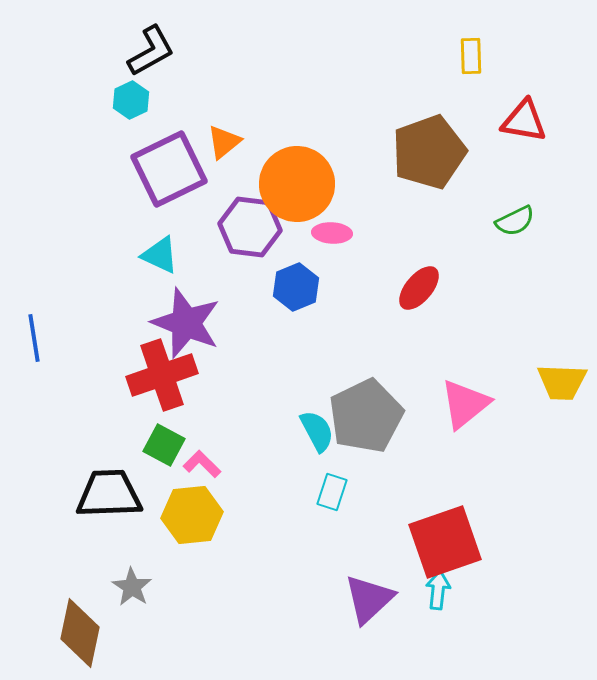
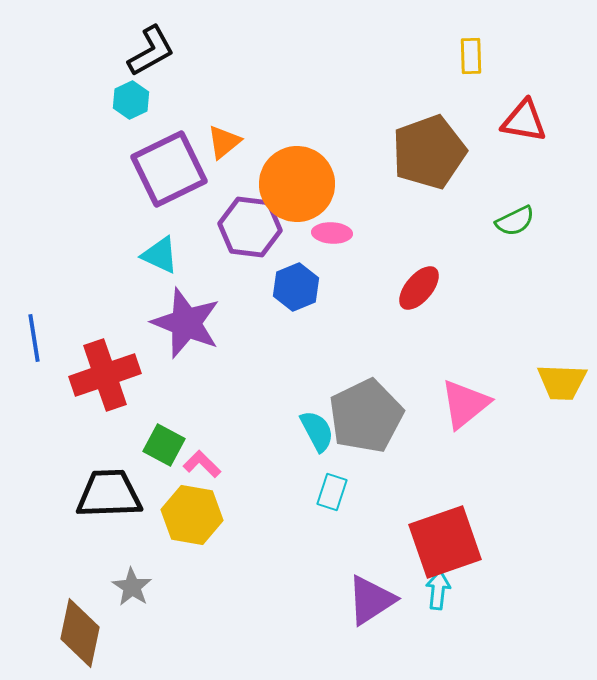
red cross: moved 57 px left
yellow hexagon: rotated 16 degrees clockwise
purple triangle: moved 2 px right, 1 px down; rotated 10 degrees clockwise
